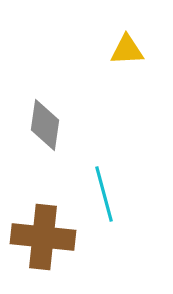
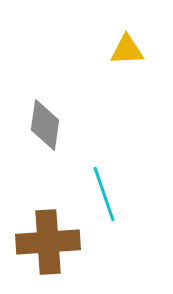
cyan line: rotated 4 degrees counterclockwise
brown cross: moved 5 px right, 5 px down; rotated 10 degrees counterclockwise
